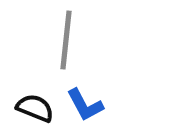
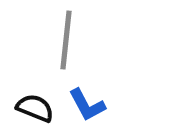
blue L-shape: moved 2 px right
